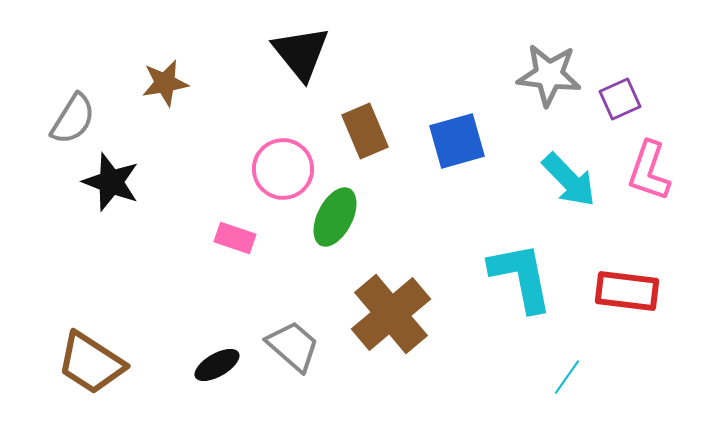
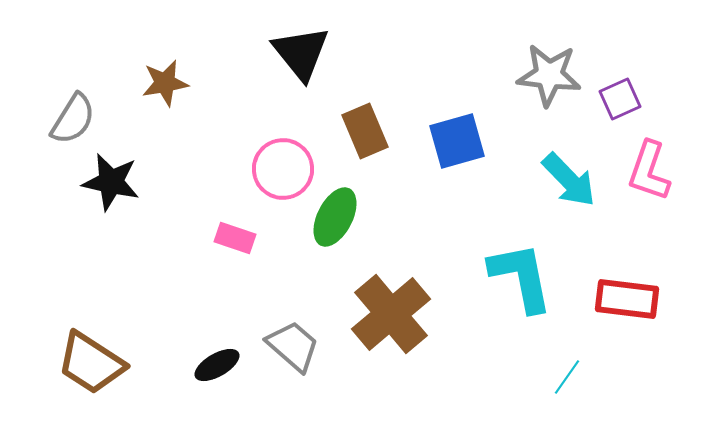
black star: rotated 8 degrees counterclockwise
red rectangle: moved 8 px down
